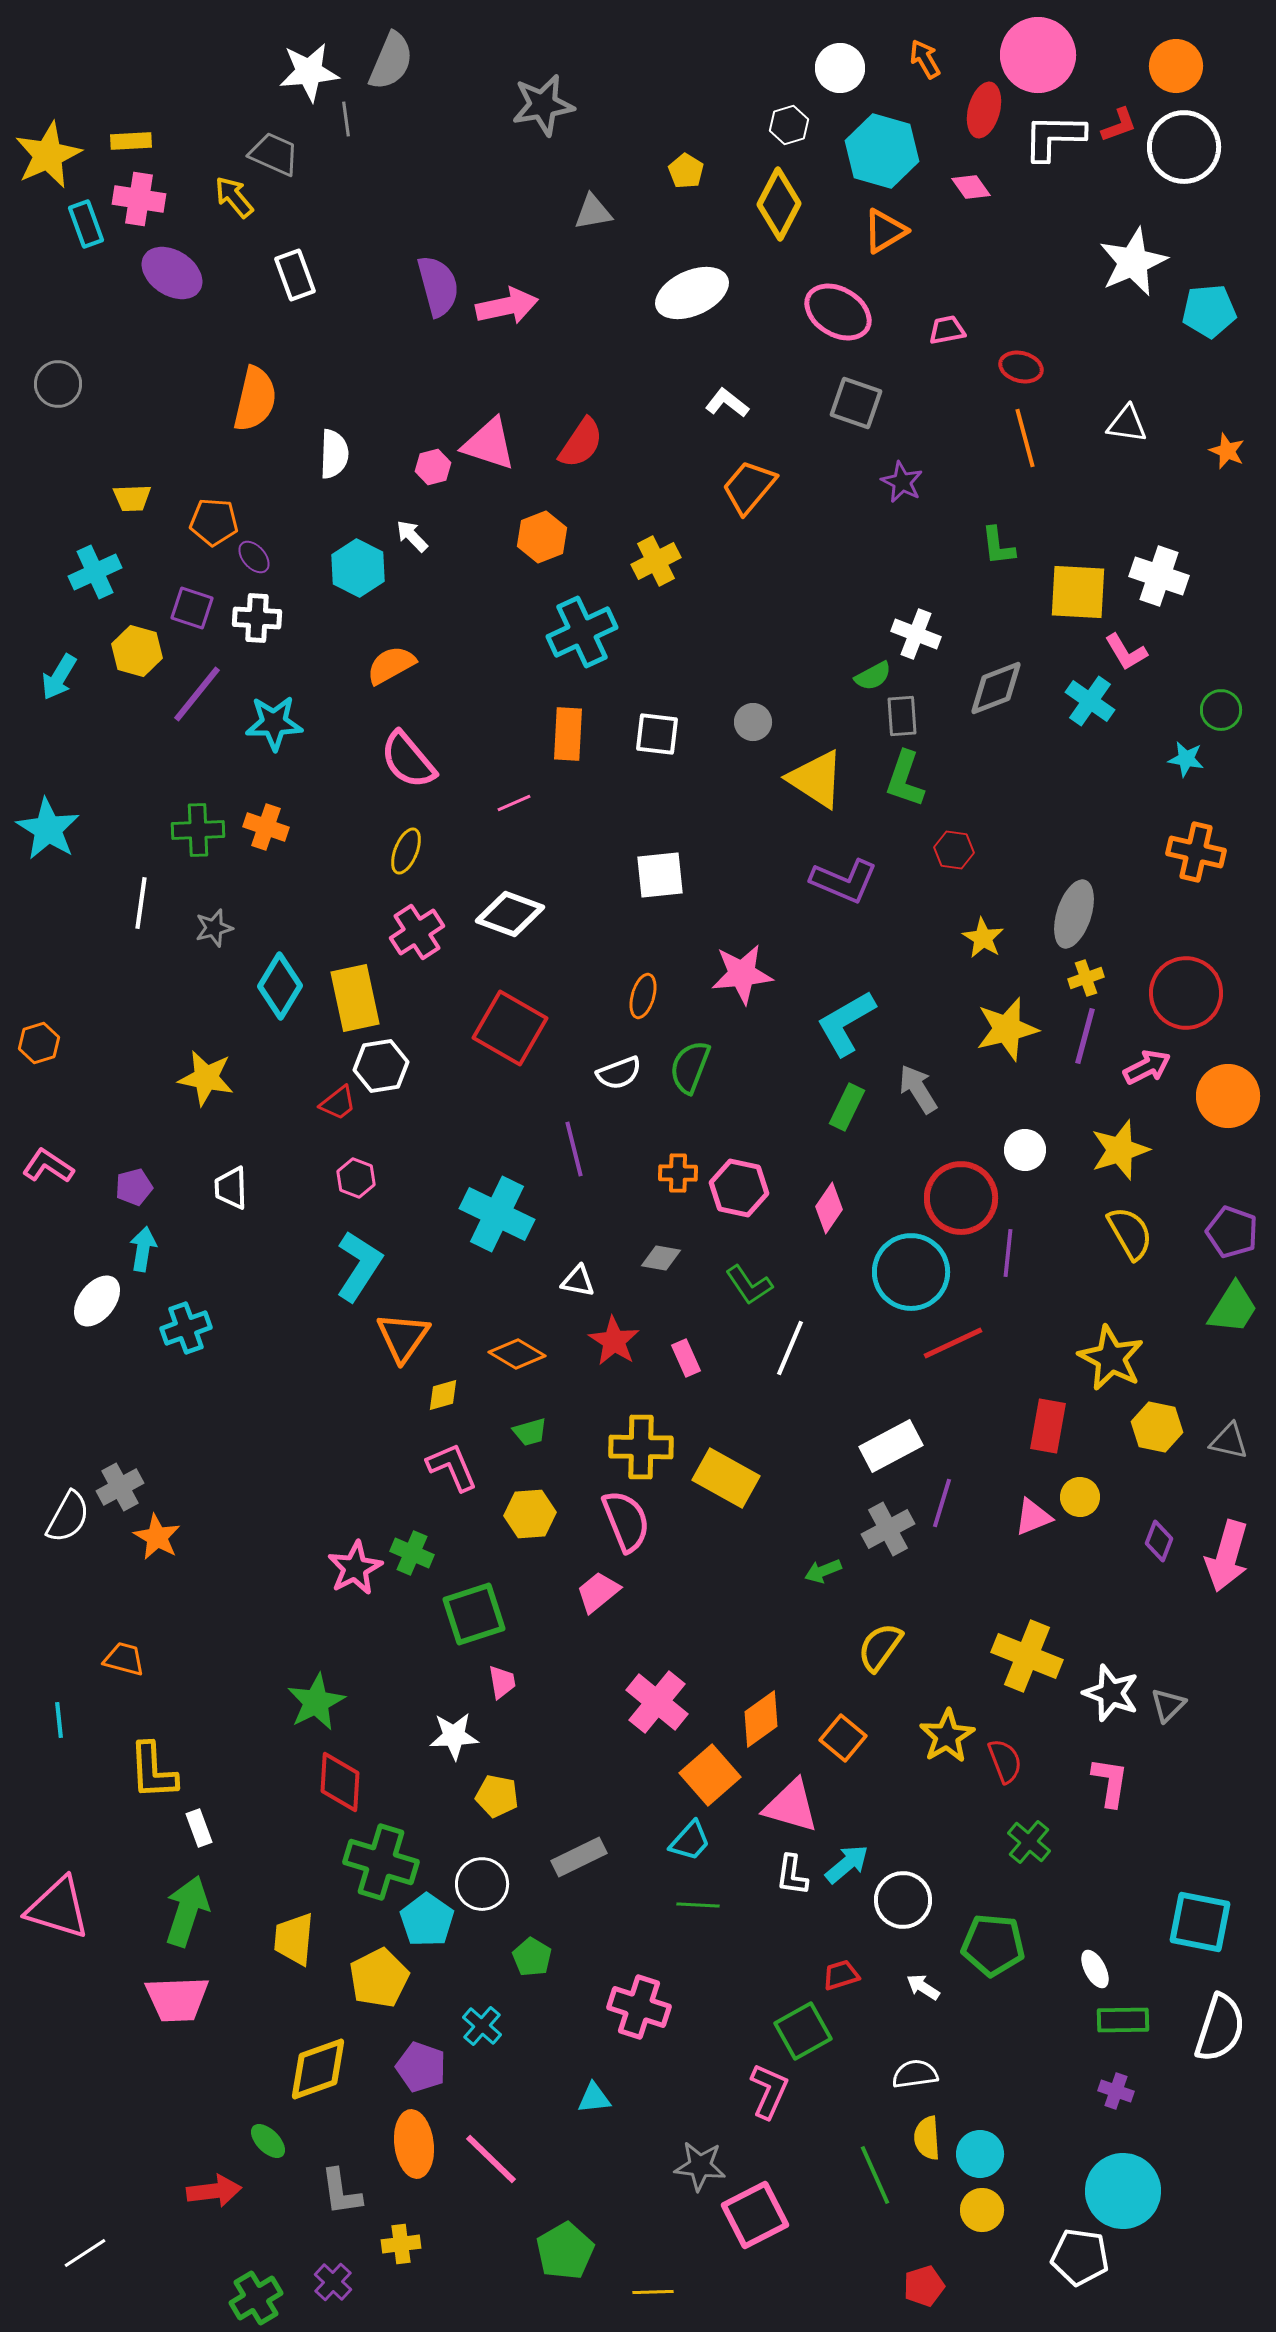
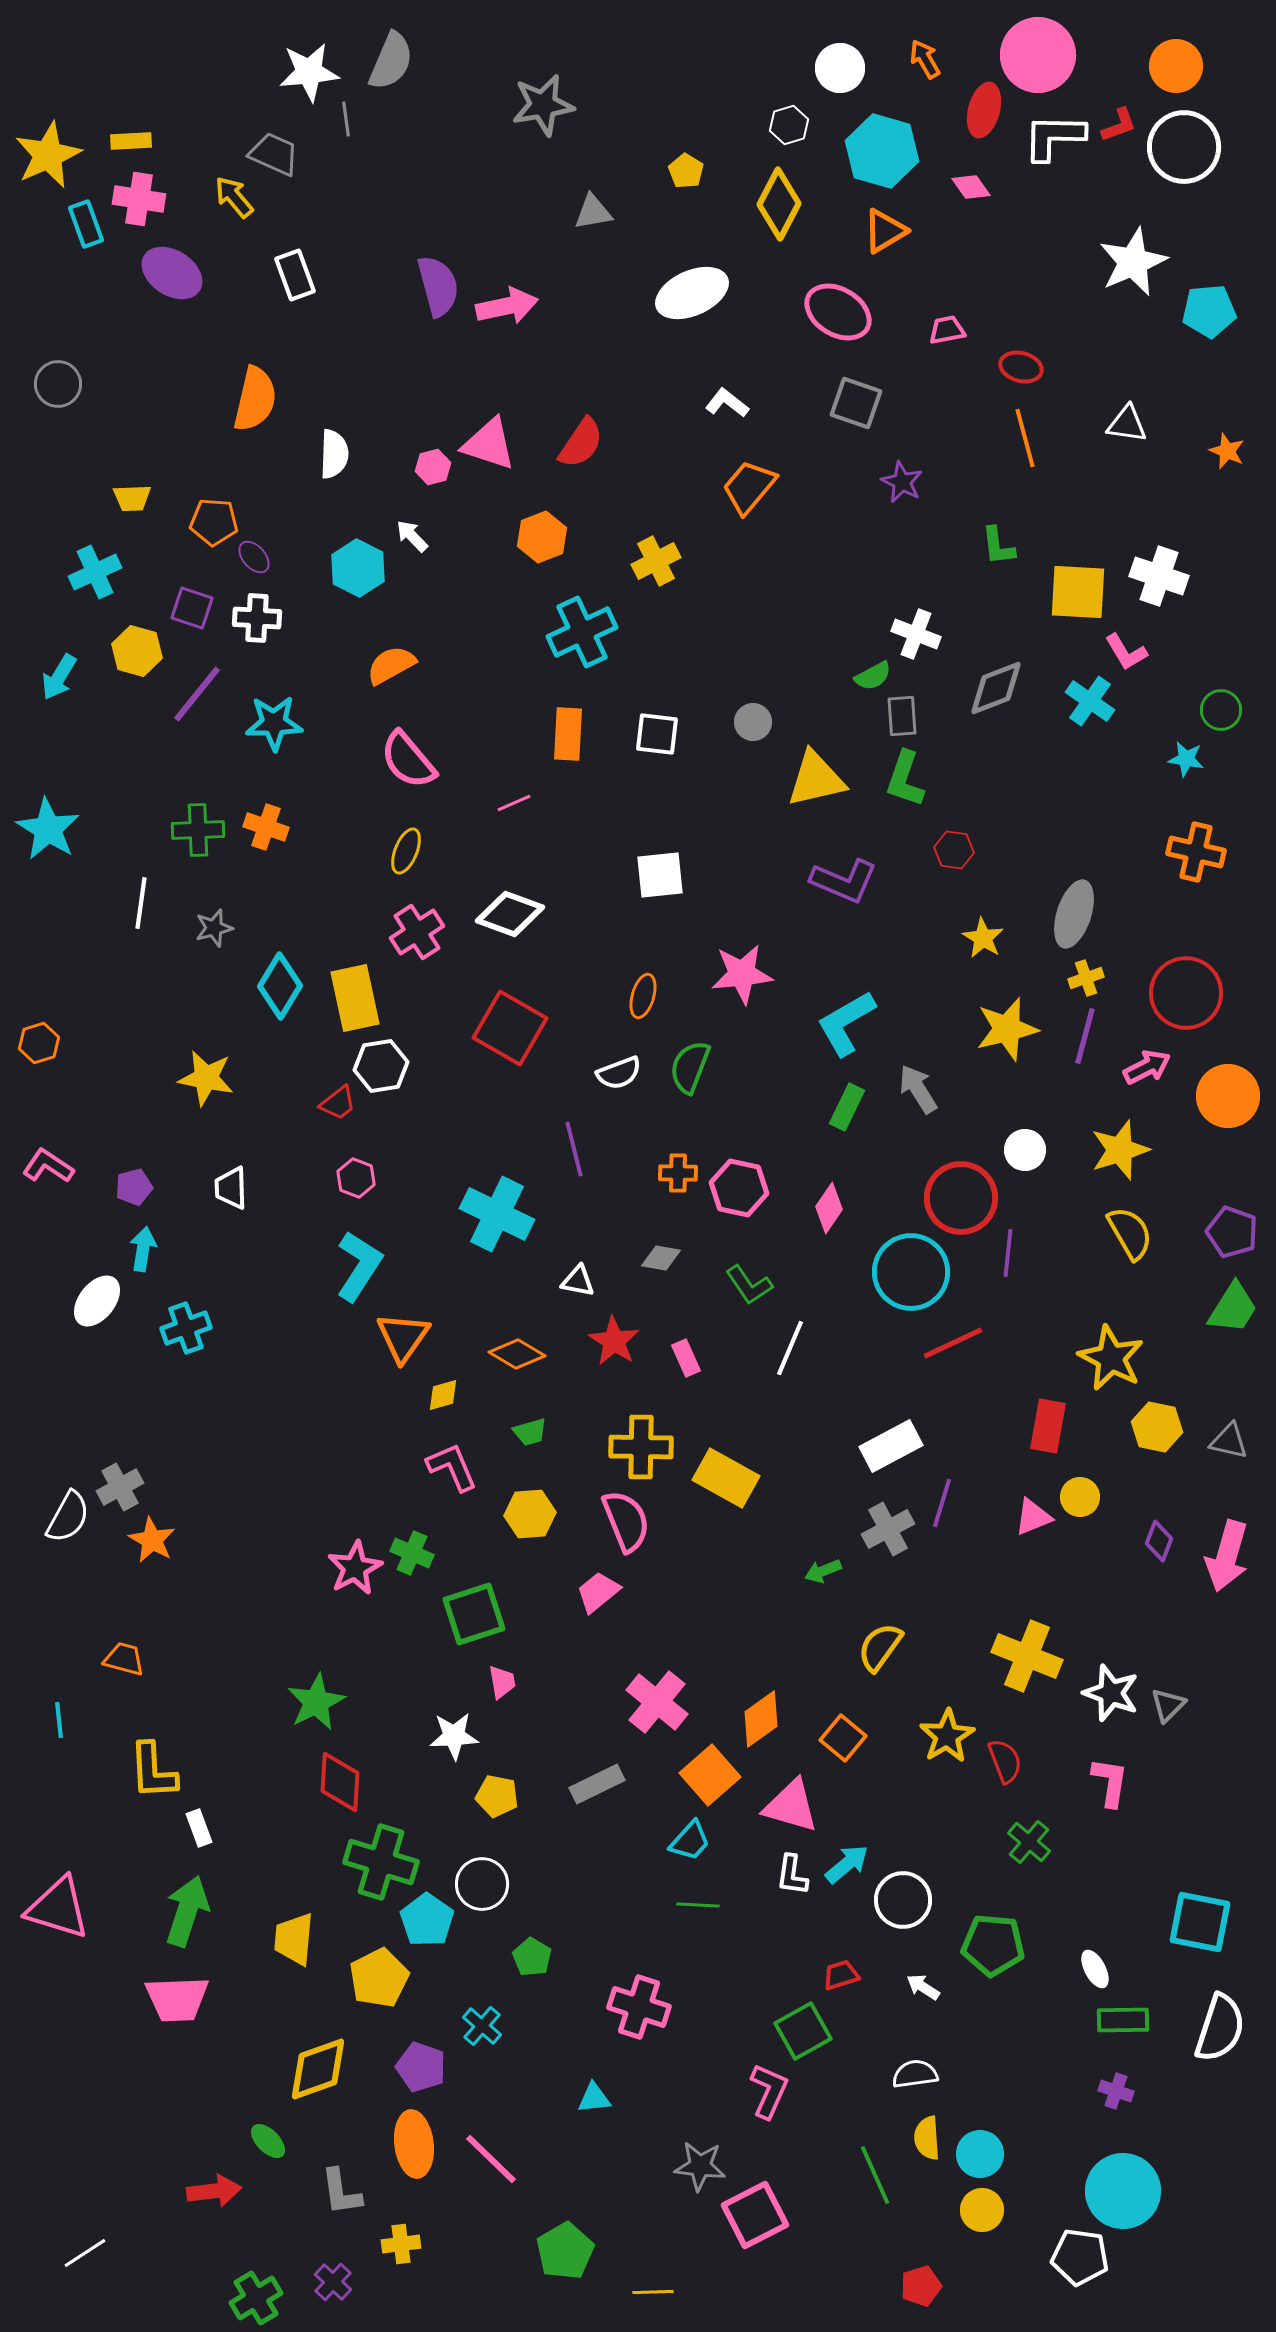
yellow triangle at (816, 779): rotated 46 degrees counterclockwise
orange star at (157, 1537): moved 5 px left, 3 px down
gray rectangle at (579, 1857): moved 18 px right, 73 px up
red pentagon at (924, 2286): moved 3 px left
